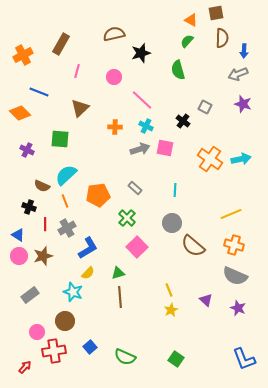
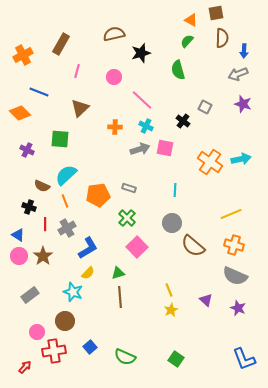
orange cross at (210, 159): moved 3 px down
gray rectangle at (135, 188): moved 6 px left; rotated 24 degrees counterclockwise
brown star at (43, 256): rotated 18 degrees counterclockwise
